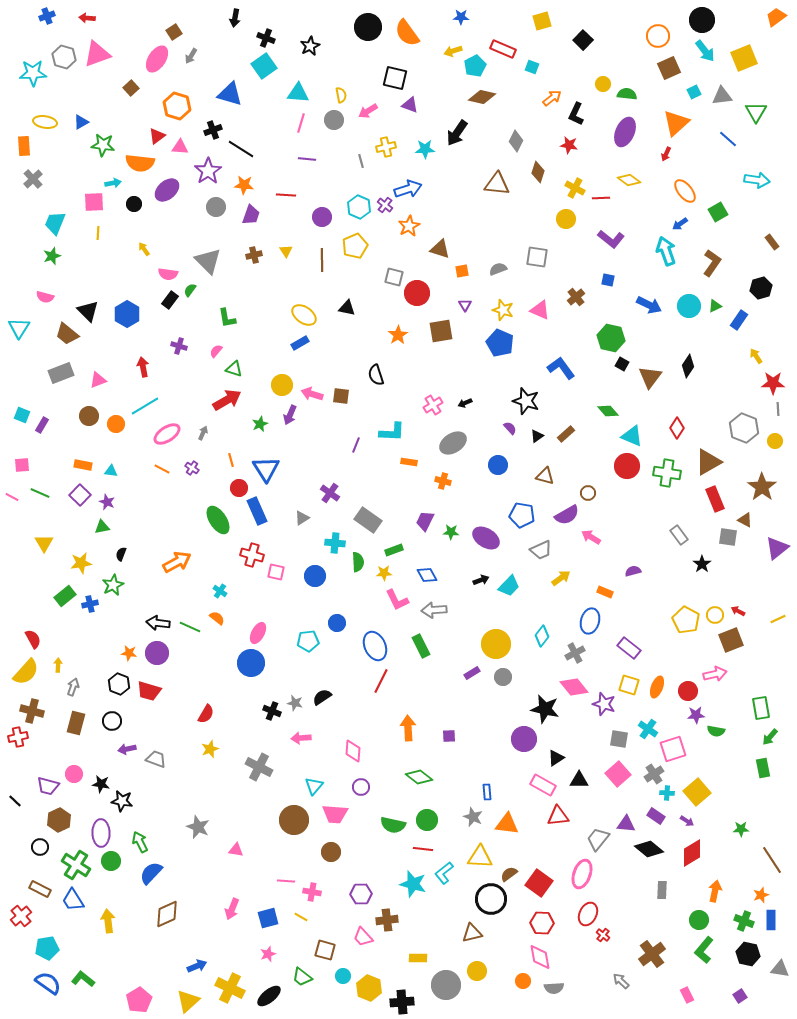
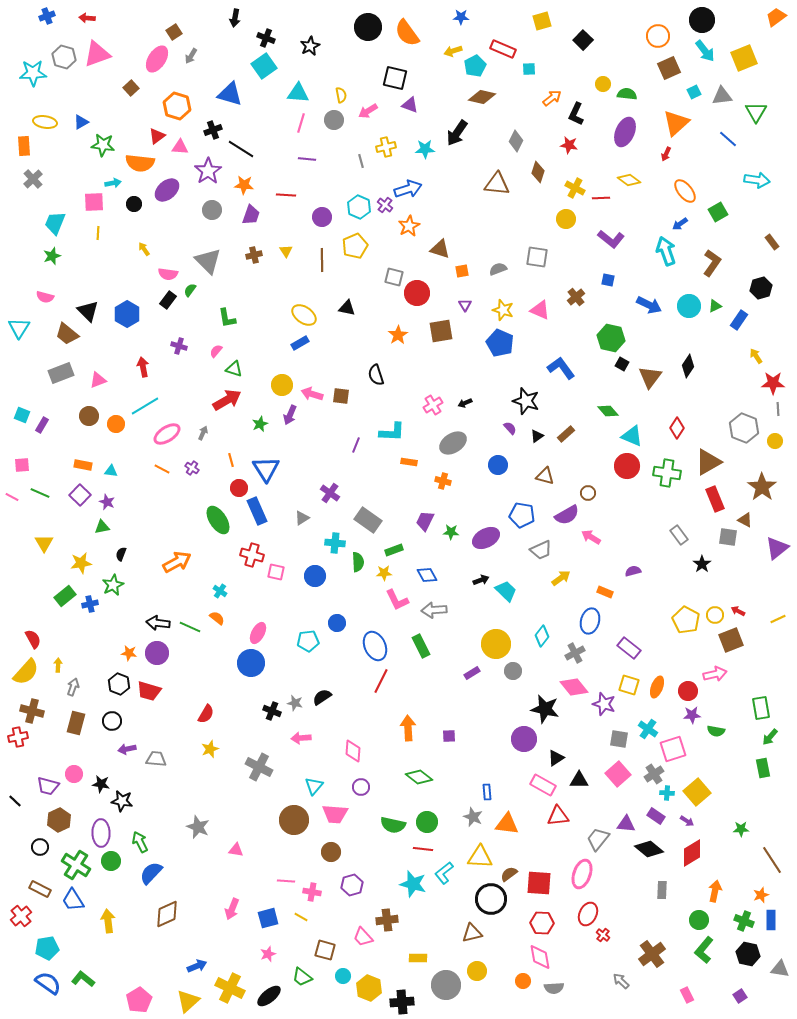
cyan square at (532, 67): moved 3 px left, 2 px down; rotated 24 degrees counterclockwise
gray circle at (216, 207): moved 4 px left, 3 px down
black rectangle at (170, 300): moved 2 px left
purple ellipse at (486, 538): rotated 60 degrees counterclockwise
cyan trapezoid at (509, 586): moved 3 px left, 5 px down; rotated 90 degrees counterclockwise
gray circle at (503, 677): moved 10 px right, 6 px up
purple star at (696, 715): moved 4 px left
gray trapezoid at (156, 759): rotated 15 degrees counterclockwise
green circle at (427, 820): moved 2 px down
red square at (539, 883): rotated 32 degrees counterclockwise
purple hexagon at (361, 894): moved 9 px left, 9 px up; rotated 15 degrees counterclockwise
